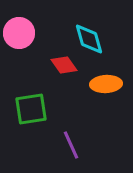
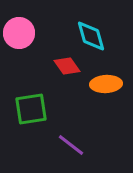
cyan diamond: moved 2 px right, 3 px up
red diamond: moved 3 px right, 1 px down
purple line: rotated 28 degrees counterclockwise
